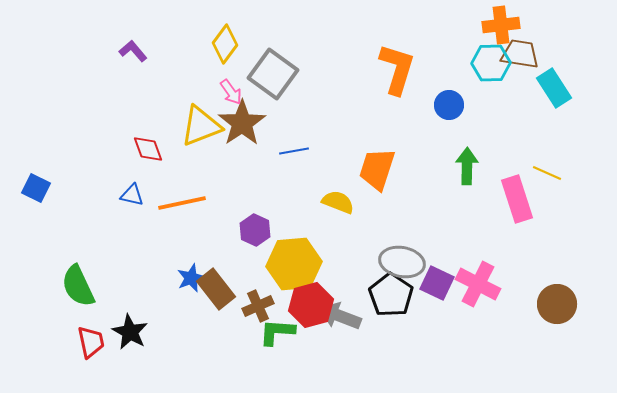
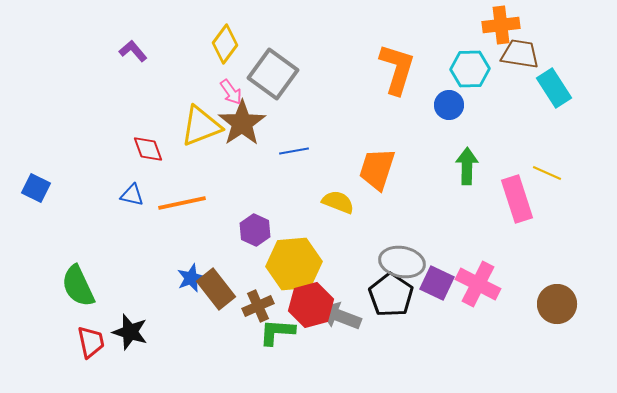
cyan hexagon: moved 21 px left, 6 px down
black star: rotated 12 degrees counterclockwise
